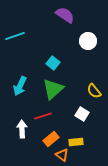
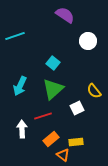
white square: moved 5 px left, 6 px up; rotated 32 degrees clockwise
orange triangle: moved 1 px right
